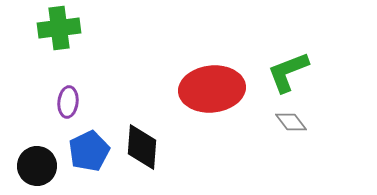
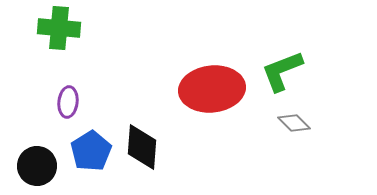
green cross: rotated 12 degrees clockwise
green L-shape: moved 6 px left, 1 px up
gray diamond: moved 3 px right, 1 px down; rotated 8 degrees counterclockwise
blue pentagon: moved 2 px right; rotated 6 degrees counterclockwise
